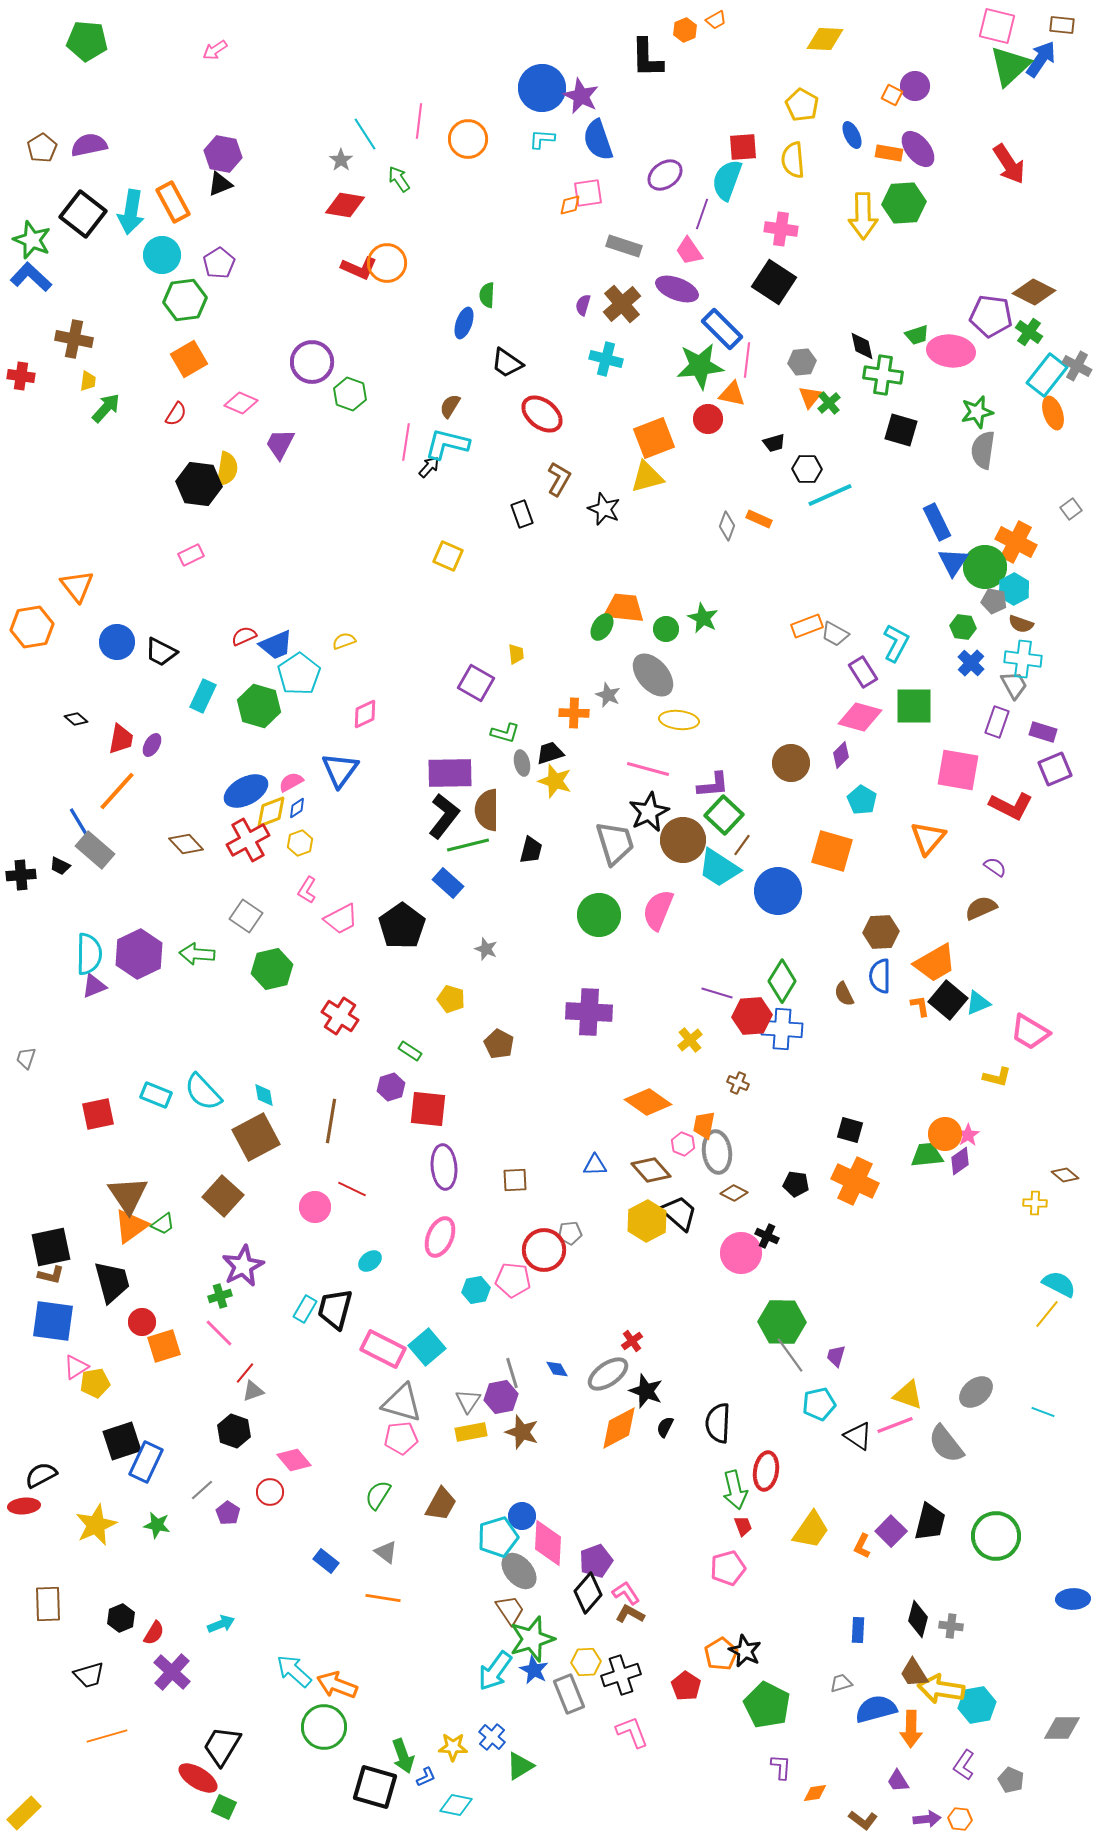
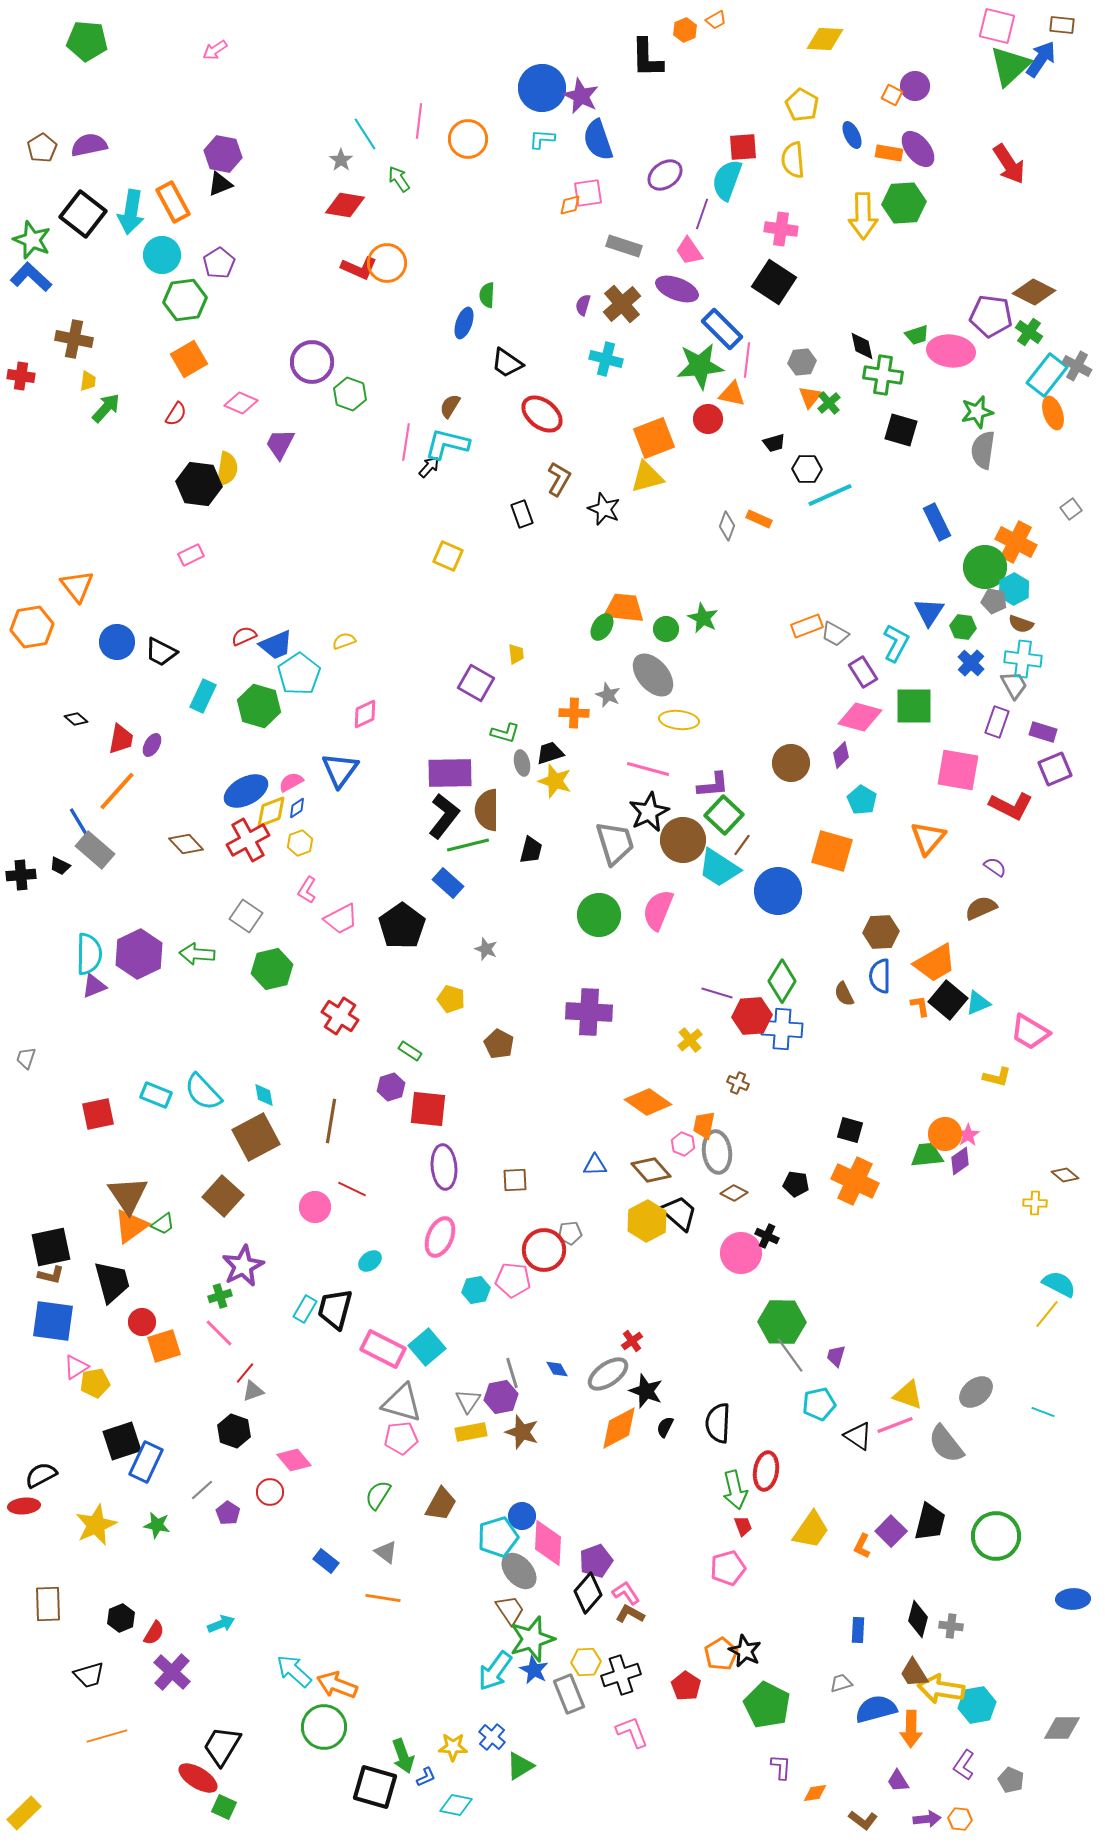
blue triangle at (953, 562): moved 24 px left, 50 px down
